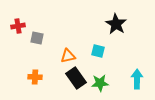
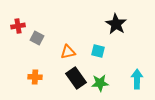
gray square: rotated 16 degrees clockwise
orange triangle: moved 4 px up
